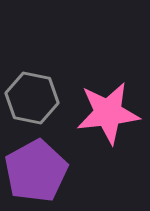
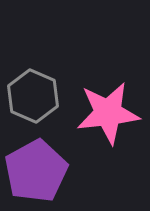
gray hexagon: moved 1 px right, 2 px up; rotated 12 degrees clockwise
